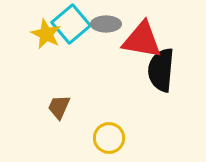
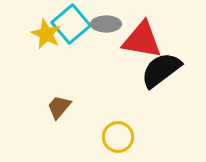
black semicircle: rotated 48 degrees clockwise
brown trapezoid: rotated 16 degrees clockwise
yellow circle: moved 9 px right, 1 px up
